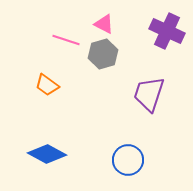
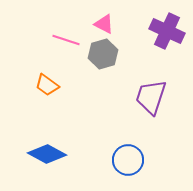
purple trapezoid: moved 2 px right, 3 px down
